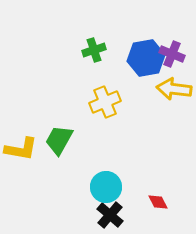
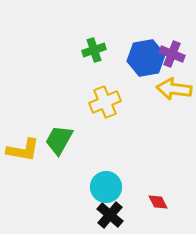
yellow L-shape: moved 2 px right, 1 px down
